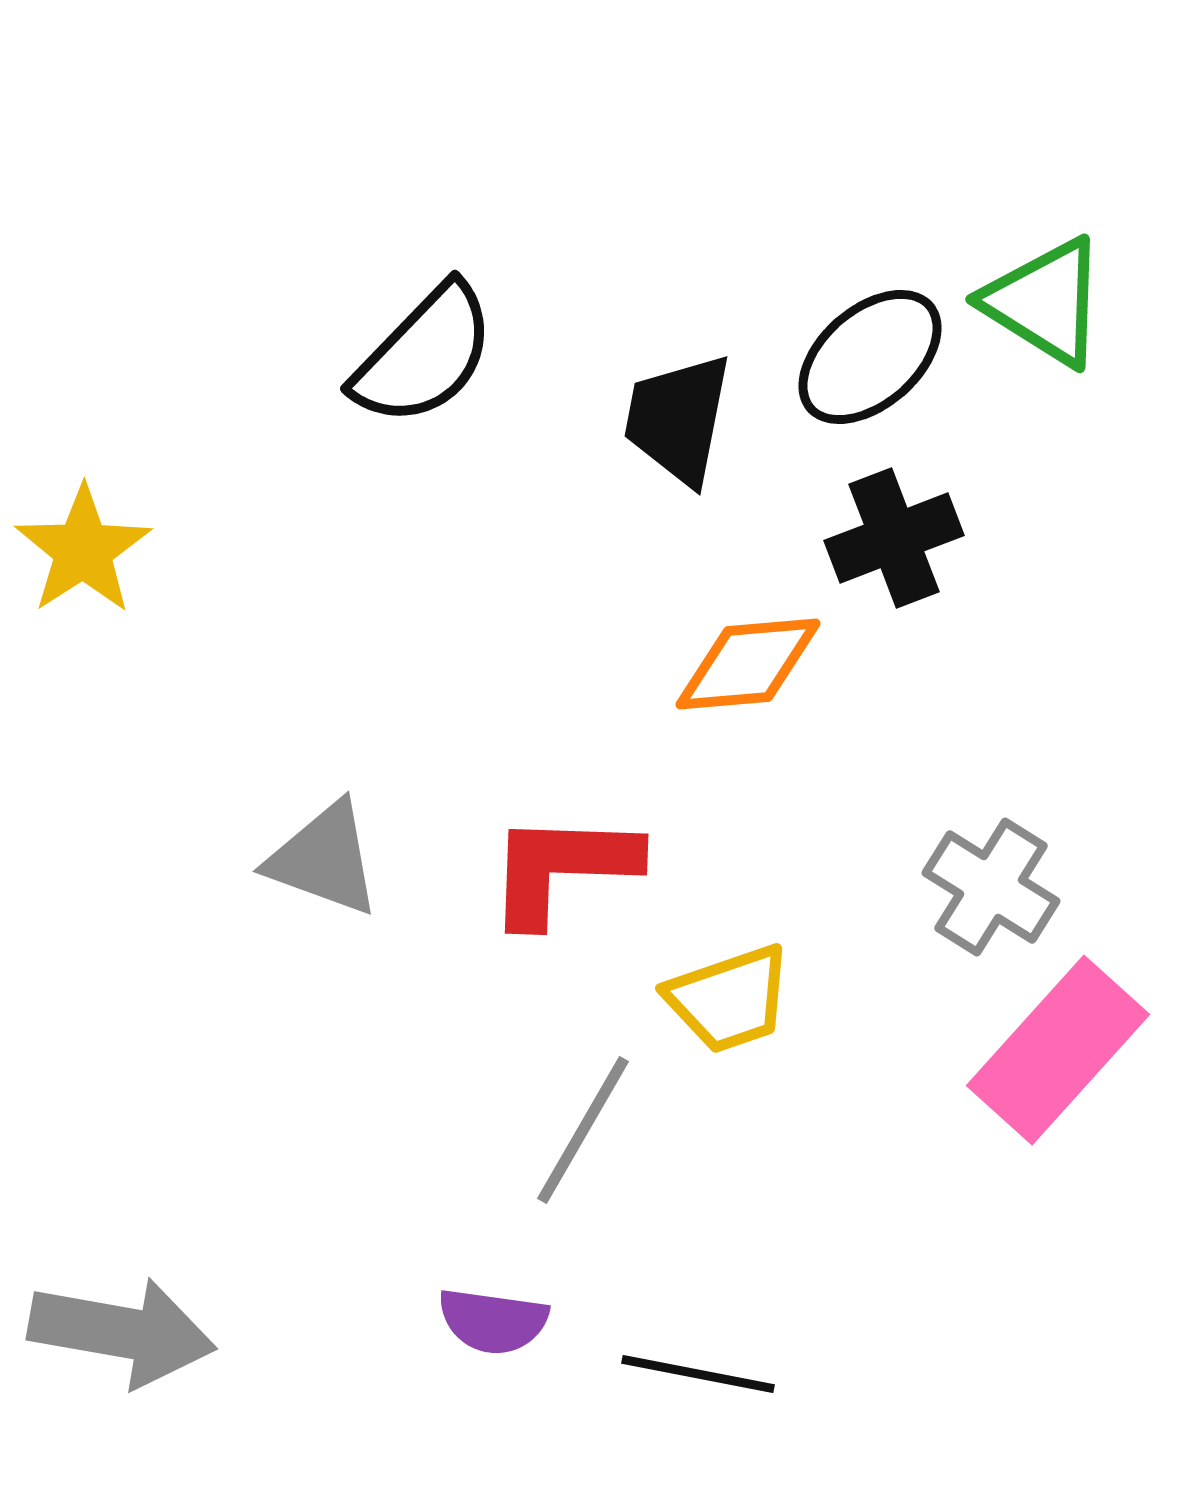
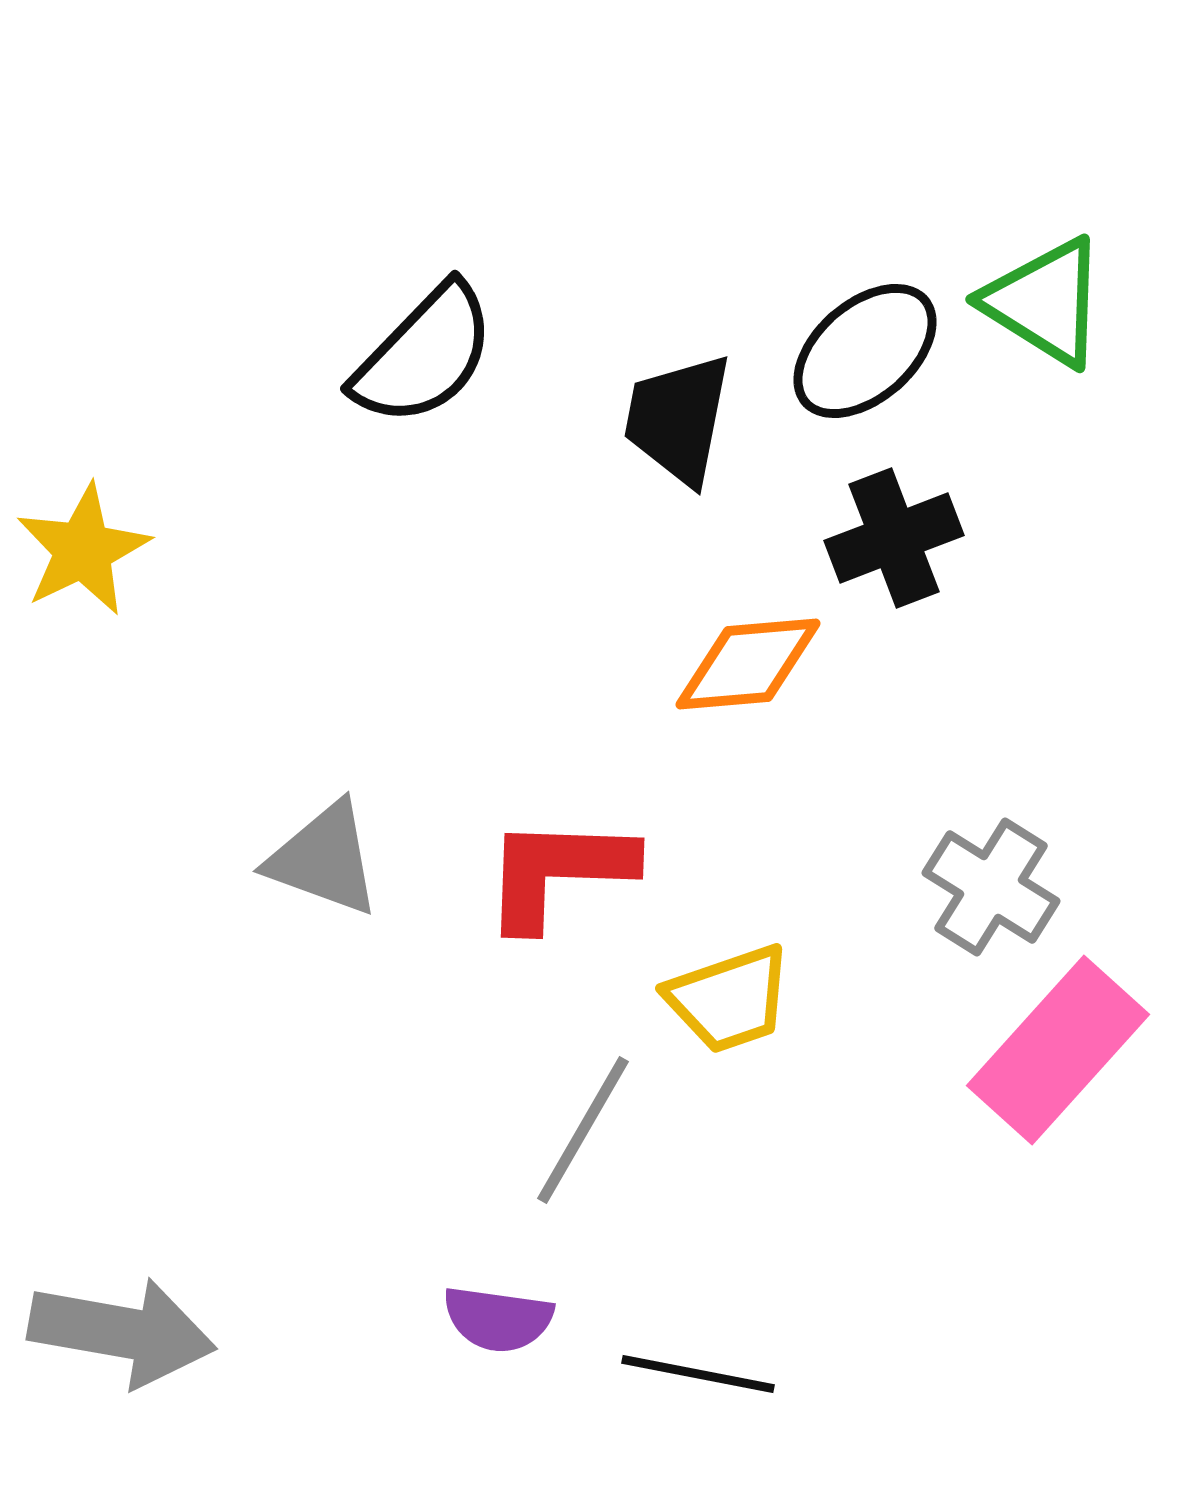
black ellipse: moved 5 px left, 6 px up
yellow star: rotated 7 degrees clockwise
red L-shape: moved 4 px left, 4 px down
purple semicircle: moved 5 px right, 2 px up
